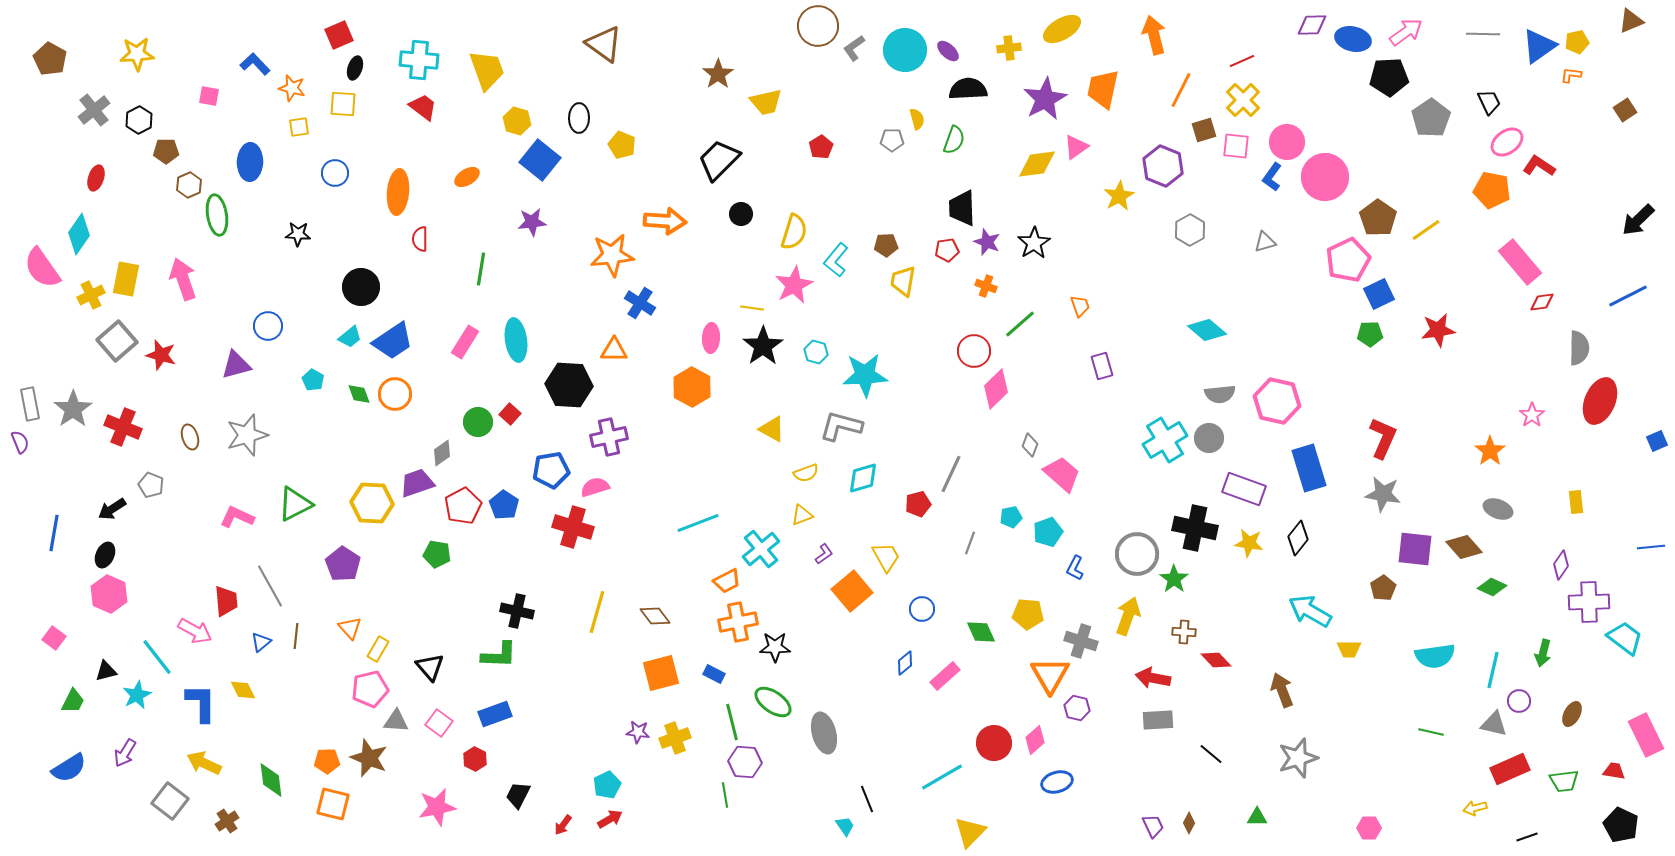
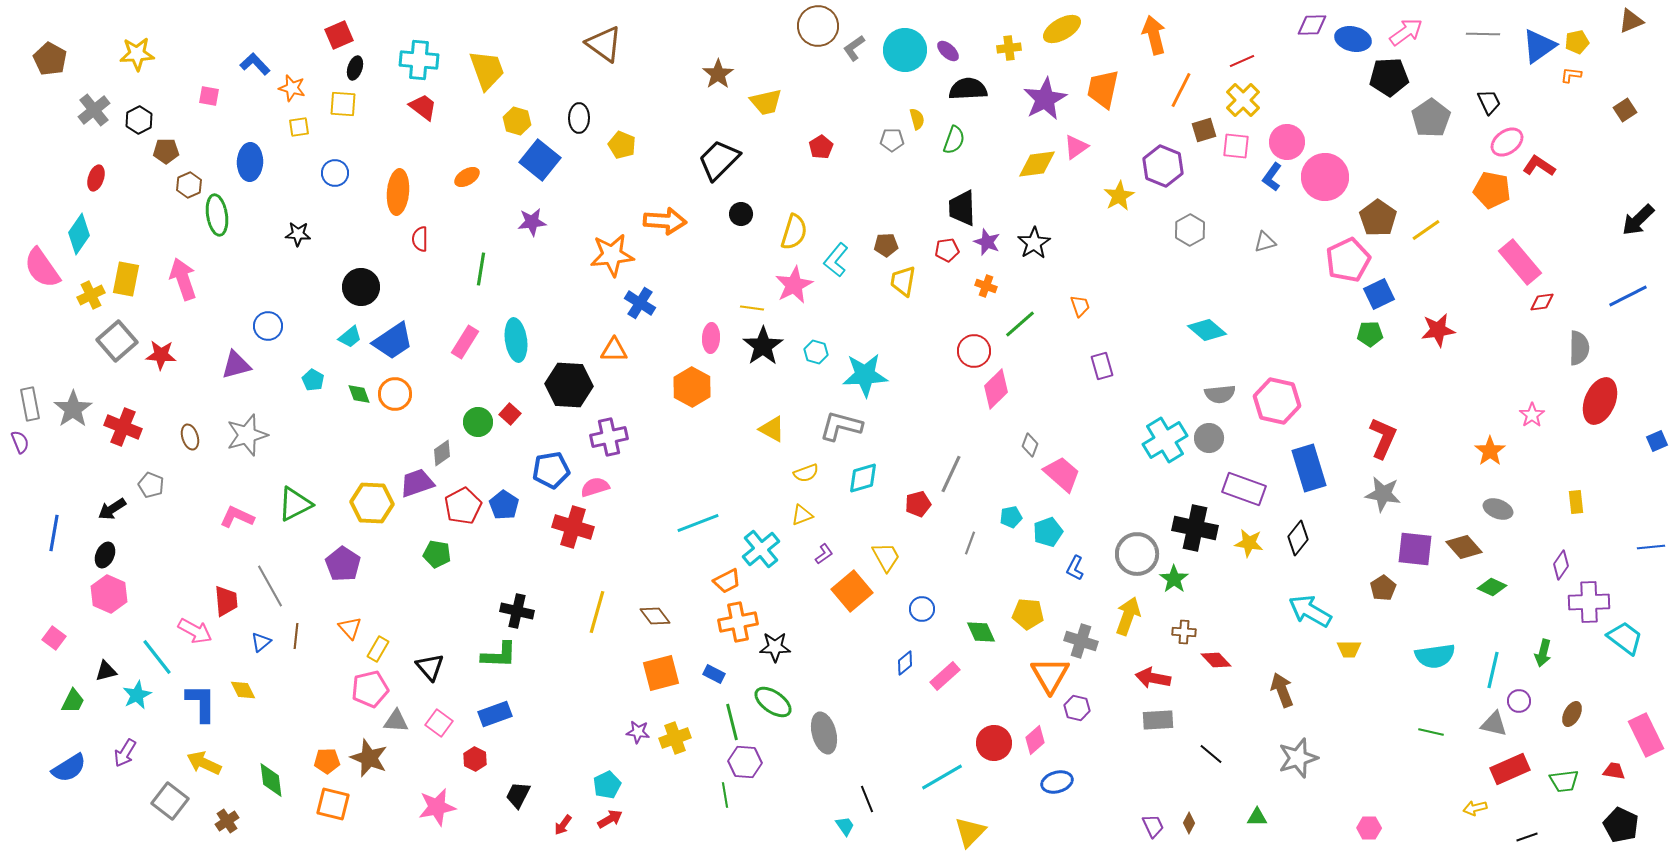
red star at (161, 355): rotated 12 degrees counterclockwise
